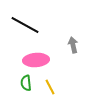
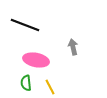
black line: rotated 8 degrees counterclockwise
gray arrow: moved 2 px down
pink ellipse: rotated 15 degrees clockwise
